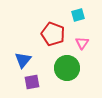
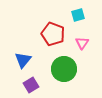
green circle: moved 3 px left, 1 px down
purple square: moved 1 px left, 3 px down; rotated 21 degrees counterclockwise
